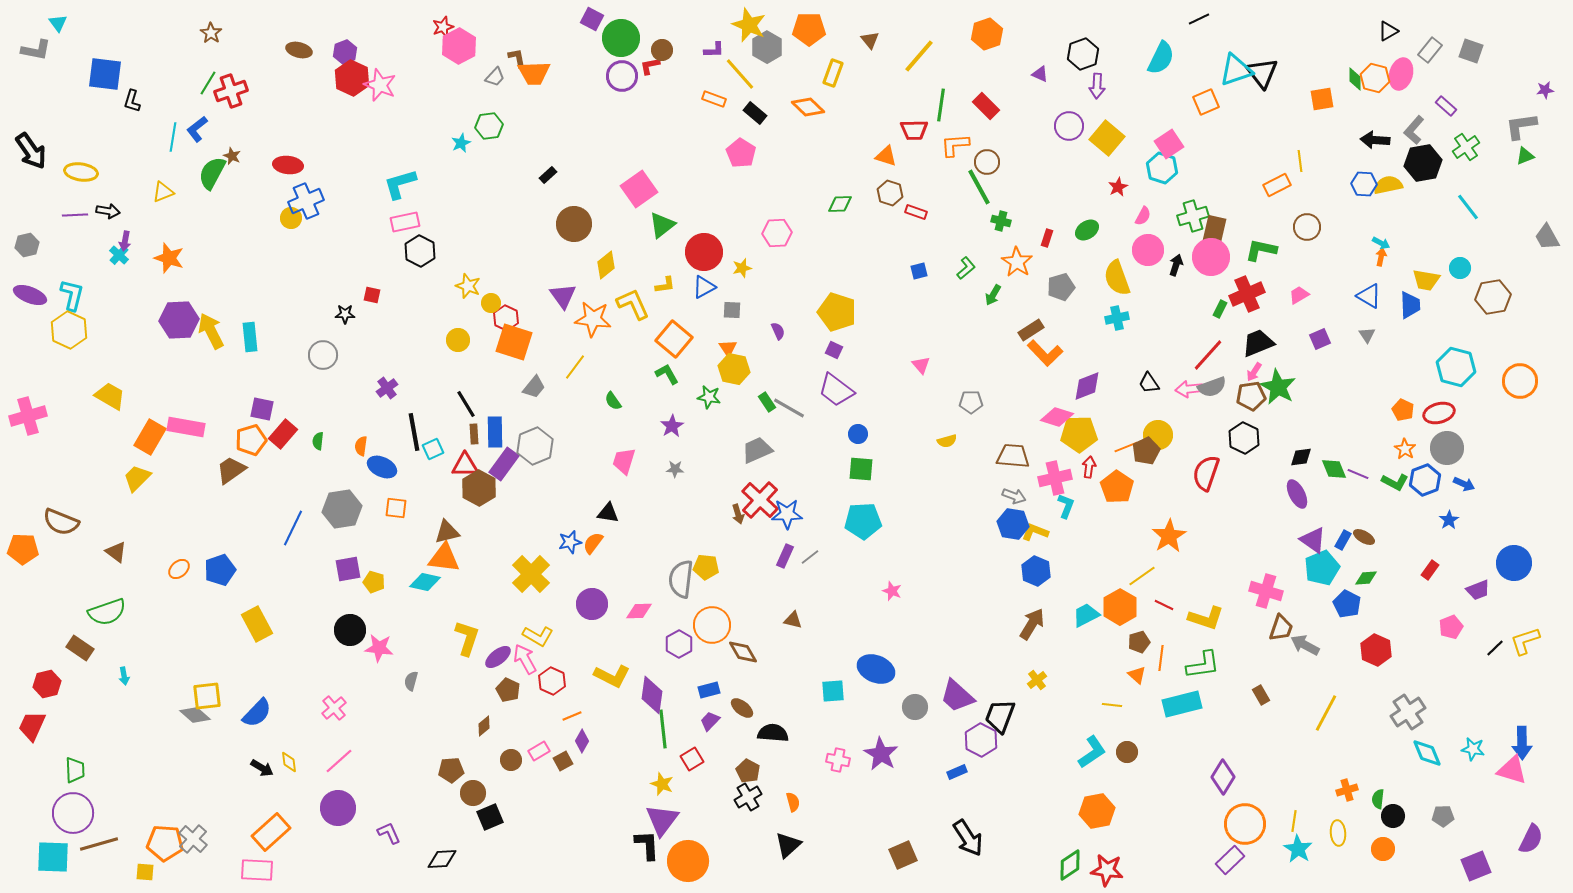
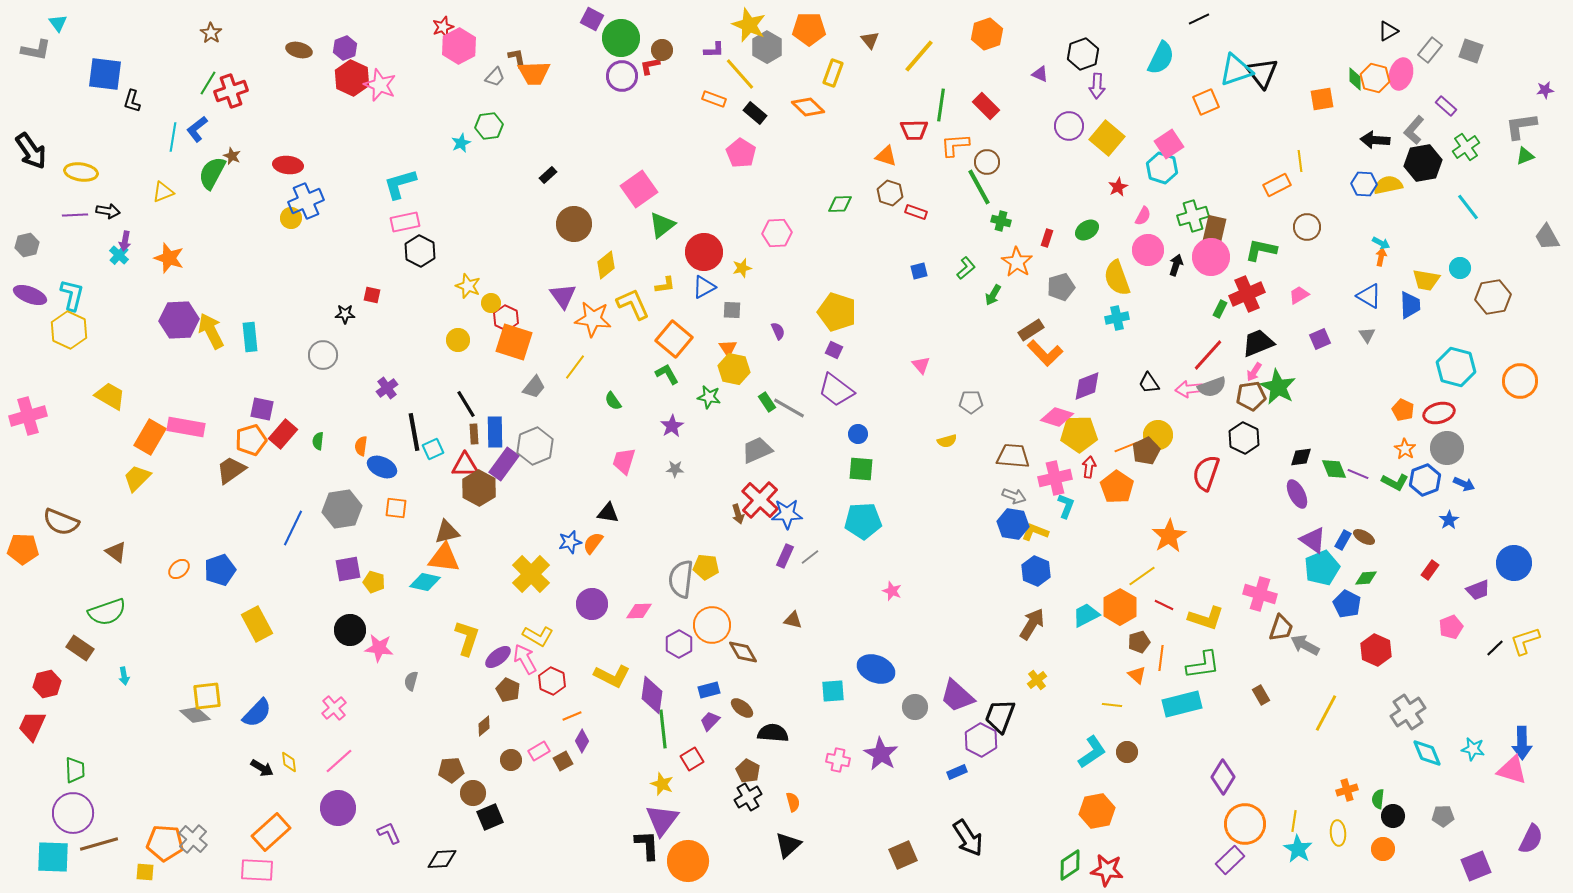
purple hexagon at (345, 52): moved 4 px up
pink cross at (1266, 591): moved 6 px left, 3 px down
